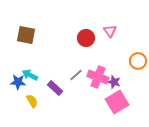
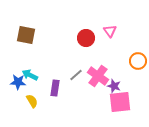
pink cross: moved 1 px up; rotated 15 degrees clockwise
purple star: moved 4 px down
purple rectangle: rotated 56 degrees clockwise
pink square: moved 3 px right; rotated 25 degrees clockwise
